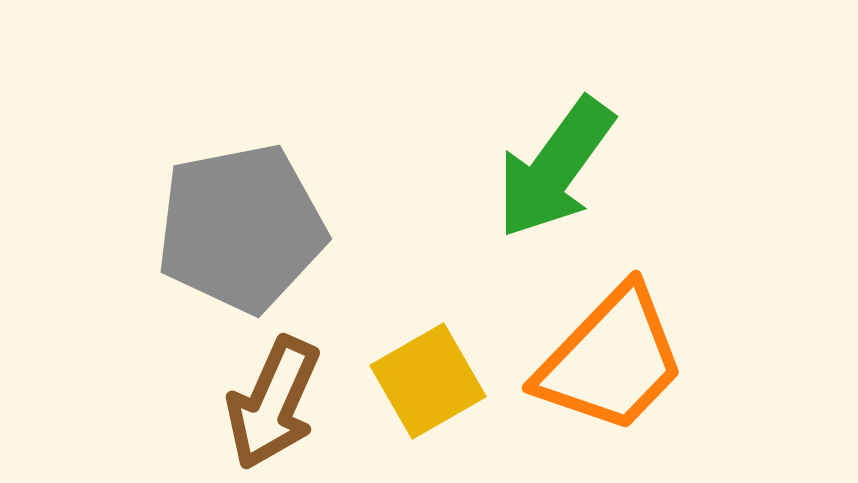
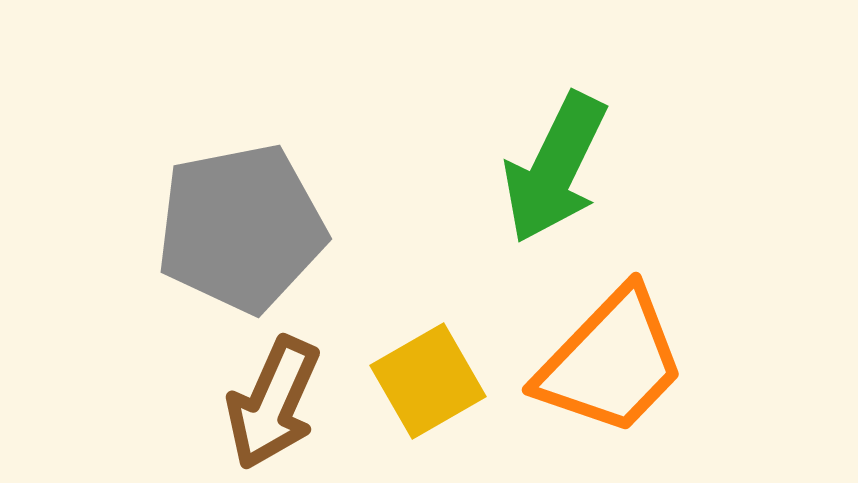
green arrow: rotated 10 degrees counterclockwise
orange trapezoid: moved 2 px down
